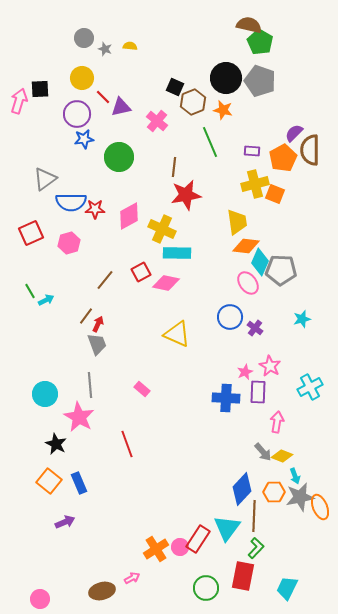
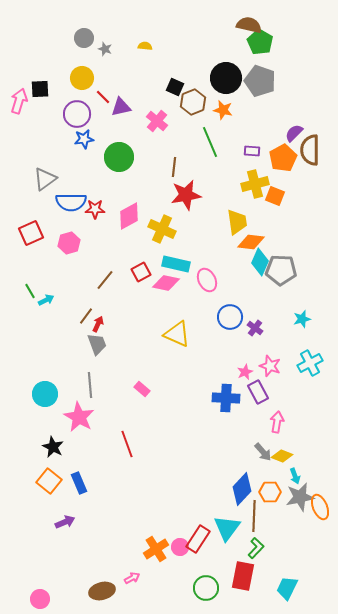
yellow semicircle at (130, 46): moved 15 px right
orange square at (275, 194): moved 2 px down
orange diamond at (246, 246): moved 5 px right, 4 px up
cyan rectangle at (177, 253): moved 1 px left, 11 px down; rotated 12 degrees clockwise
pink ellipse at (248, 283): moved 41 px left, 3 px up; rotated 10 degrees clockwise
pink star at (270, 366): rotated 10 degrees counterclockwise
cyan cross at (310, 387): moved 24 px up
purple rectangle at (258, 392): rotated 30 degrees counterclockwise
black star at (56, 444): moved 3 px left, 3 px down
orange hexagon at (274, 492): moved 4 px left
